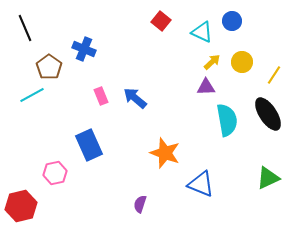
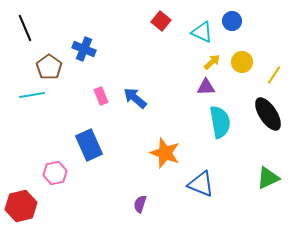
cyan line: rotated 20 degrees clockwise
cyan semicircle: moved 7 px left, 2 px down
